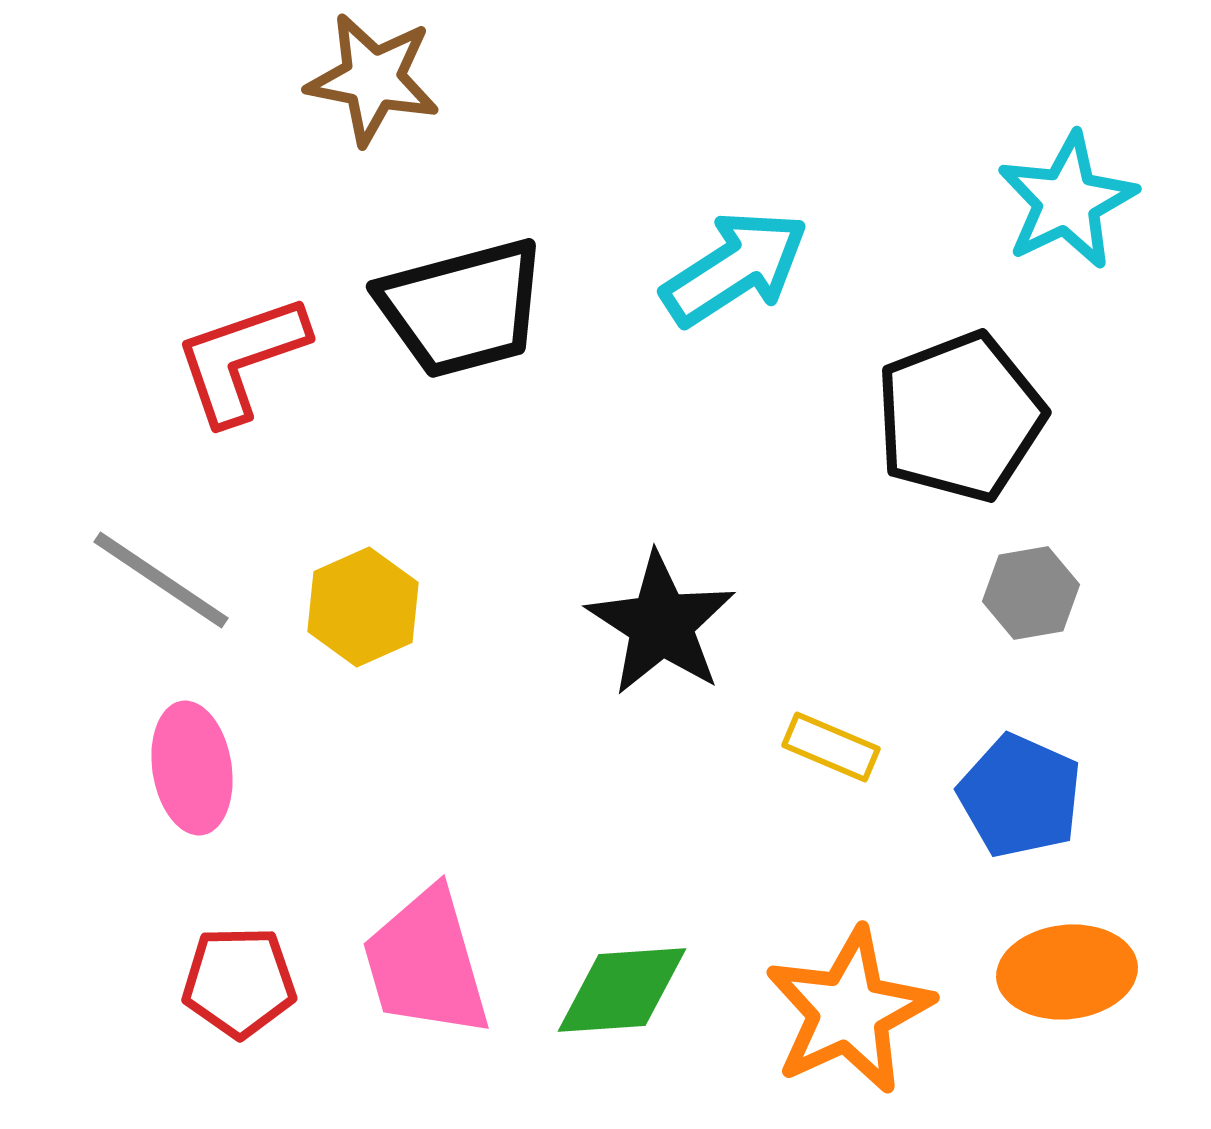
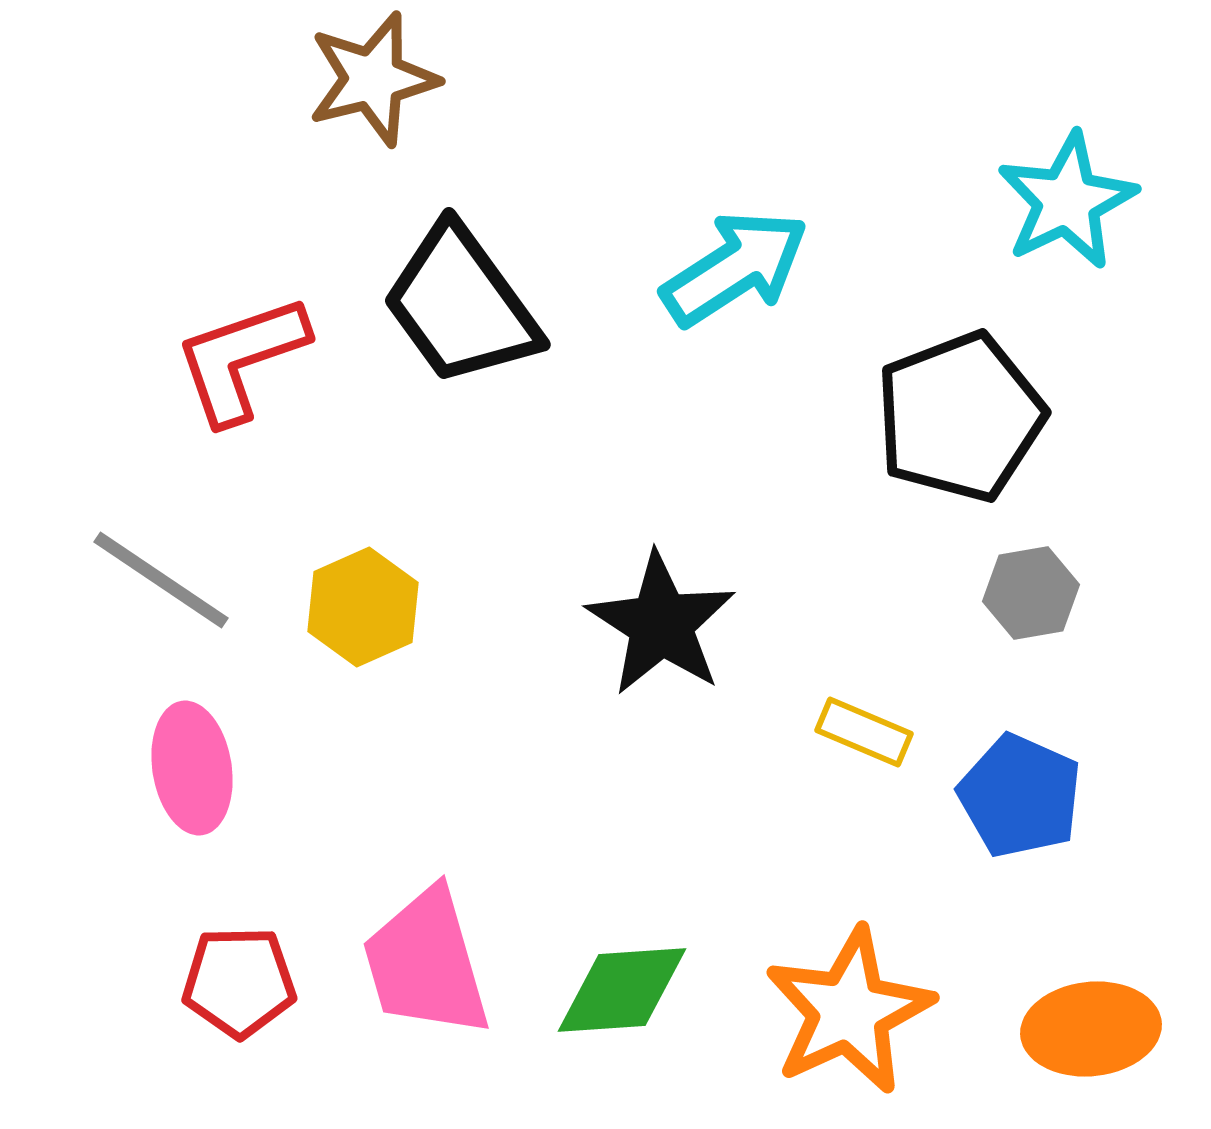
brown star: rotated 25 degrees counterclockwise
black trapezoid: moved 1 px left, 3 px up; rotated 69 degrees clockwise
yellow rectangle: moved 33 px right, 15 px up
orange ellipse: moved 24 px right, 57 px down
